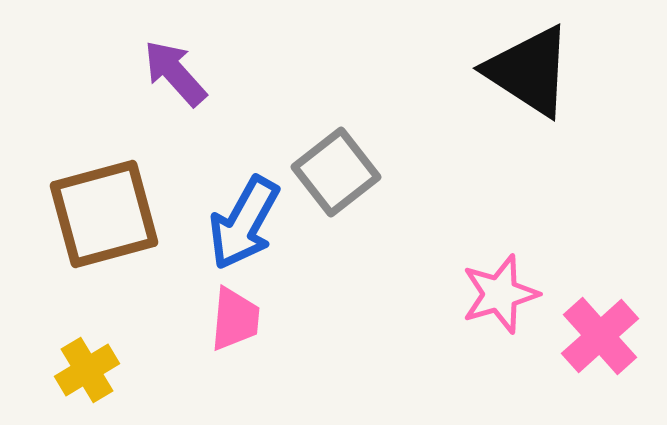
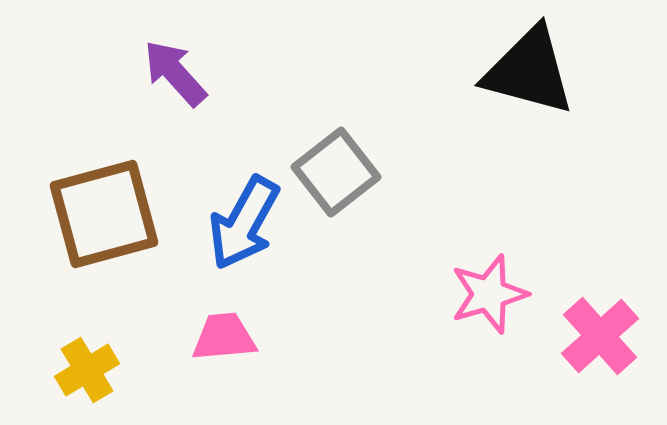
black triangle: rotated 18 degrees counterclockwise
pink star: moved 11 px left
pink trapezoid: moved 11 px left, 18 px down; rotated 100 degrees counterclockwise
